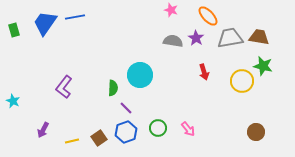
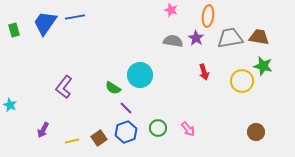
orange ellipse: rotated 50 degrees clockwise
green semicircle: rotated 119 degrees clockwise
cyan star: moved 3 px left, 4 px down
